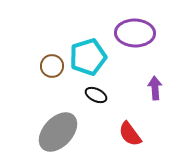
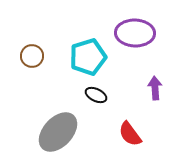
brown circle: moved 20 px left, 10 px up
